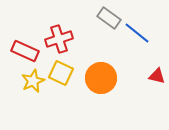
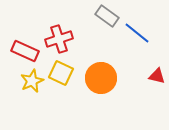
gray rectangle: moved 2 px left, 2 px up
yellow star: moved 1 px left
